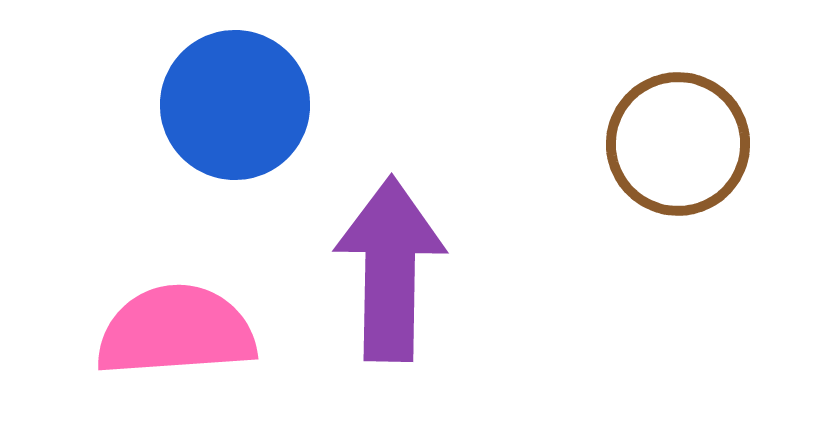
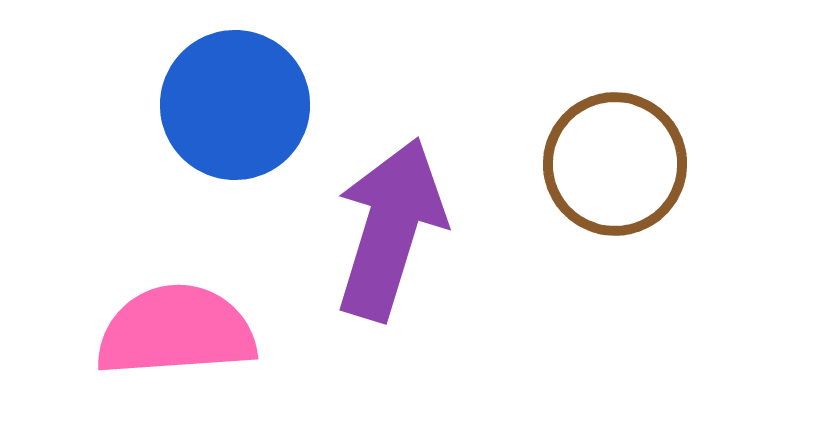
brown circle: moved 63 px left, 20 px down
purple arrow: moved 40 px up; rotated 16 degrees clockwise
